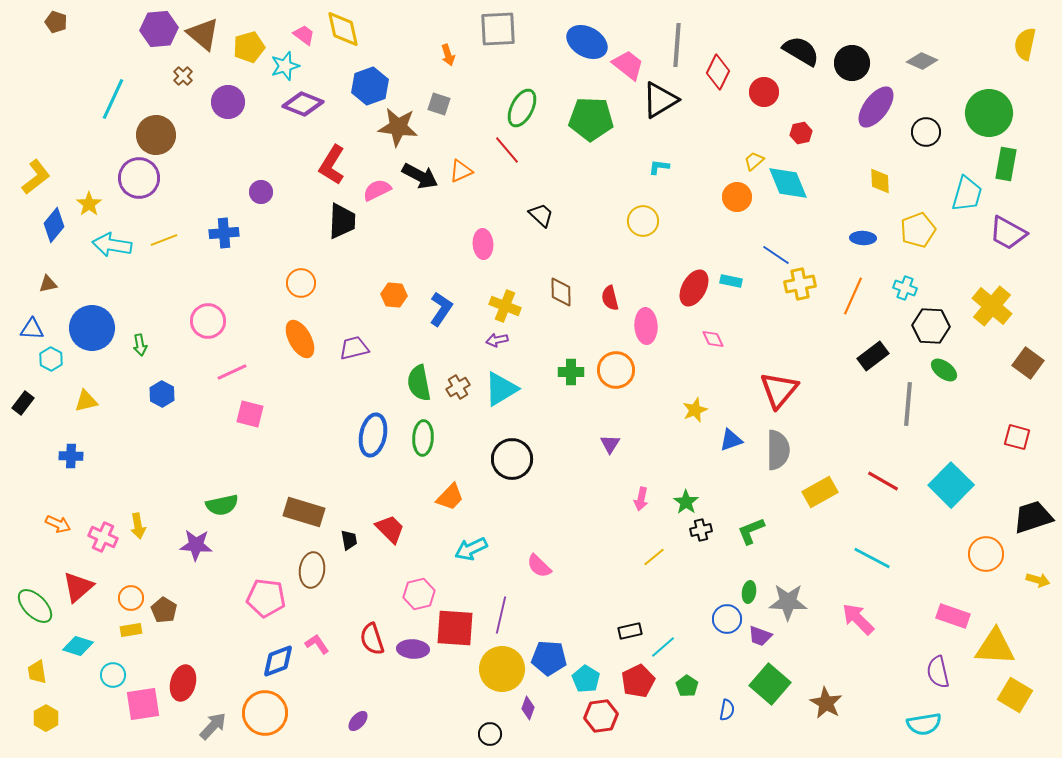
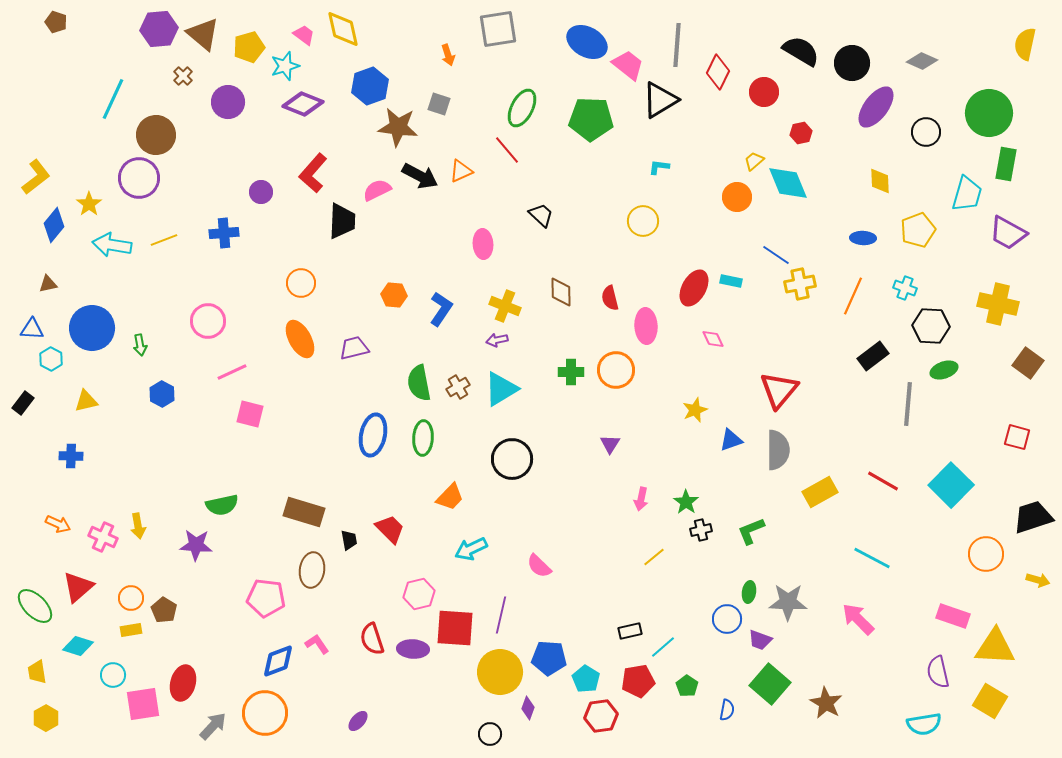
gray square at (498, 29): rotated 6 degrees counterclockwise
red L-shape at (332, 165): moved 19 px left, 8 px down; rotated 9 degrees clockwise
yellow cross at (992, 306): moved 6 px right, 2 px up; rotated 27 degrees counterclockwise
green ellipse at (944, 370): rotated 56 degrees counterclockwise
purple trapezoid at (760, 636): moved 4 px down
yellow circle at (502, 669): moved 2 px left, 3 px down
red pentagon at (638, 681): rotated 16 degrees clockwise
yellow square at (1015, 695): moved 25 px left, 6 px down
